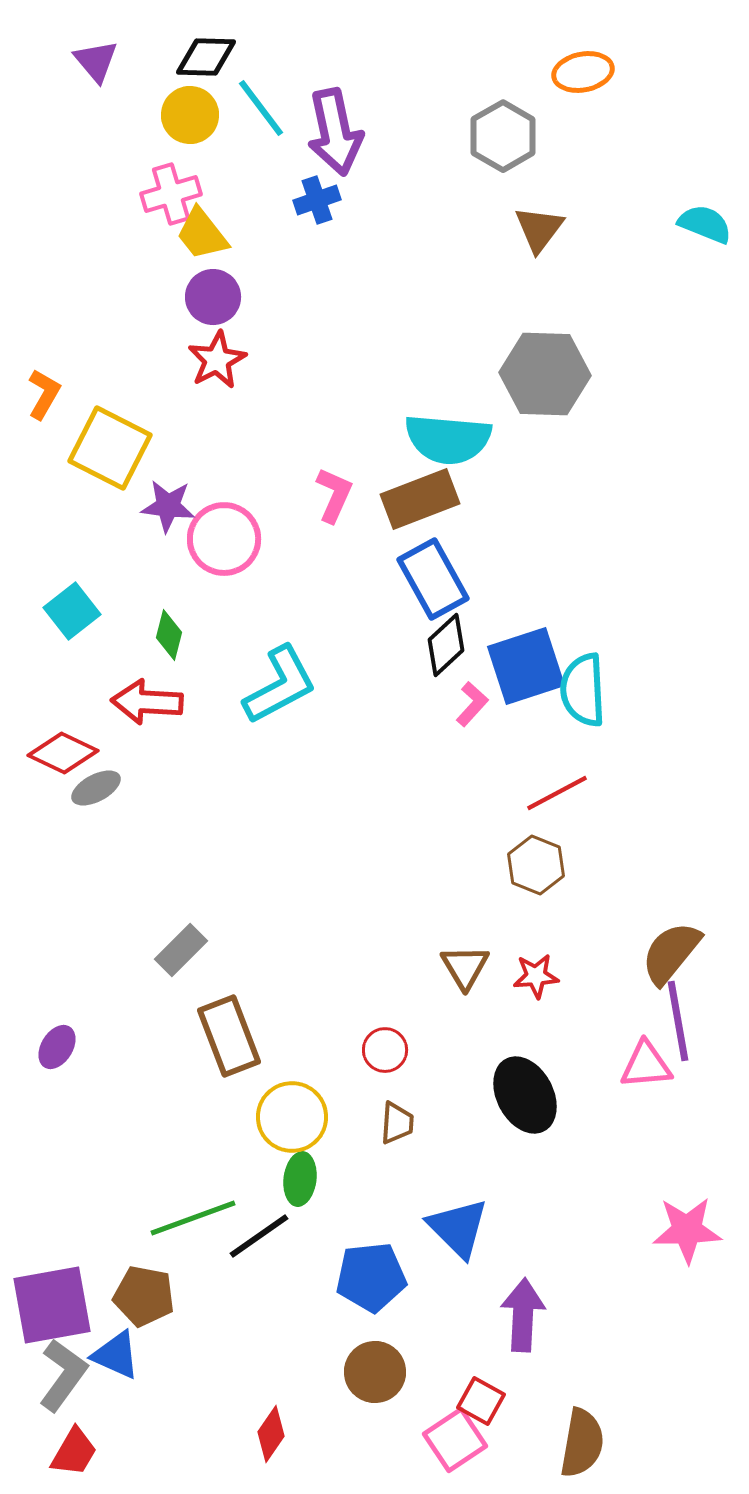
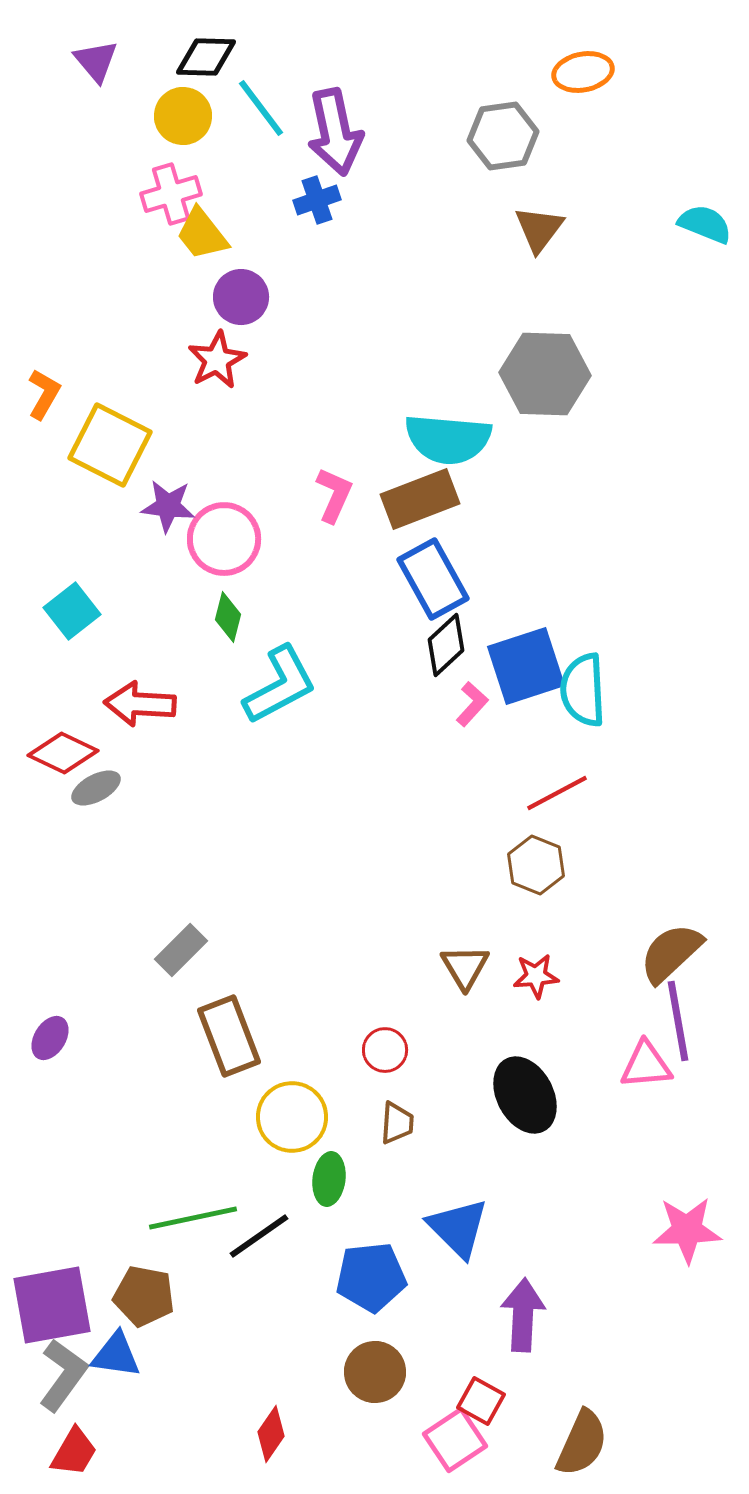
yellow circle at (190, 115): moved 7 px left, 1 px down
gray hexagon at (503, 136): rotated 22 degrees clockwise
purple circle at (213, 297): moved 28 px right
yellow square at (110, 448): moved 3 px up
green diamond at (169, 635): moved 59 px right, 18 px up
red arrow at (147, 702): moved 7 px left, 2 px down
brown semicircle at (671, 953): rotated 8 degrees clockwise
purple ellipse at (57, 1047): moved 7 px left, 9 px up
green ellipse at (300, 1179): moved 29 px right
green line at (193, 1218): rotated 8 degrees clockwise
blue triangle at (116, 1355): rotated 16 degrees counterclockwise
brown semicircle at (582, 1443): rotated 14 degrees clockwise
